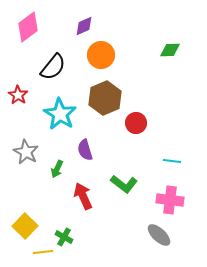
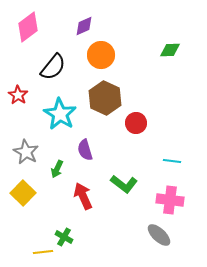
brown hexagon: rotated 12 degrees counterclockwise
yellow square: moved 2 px left, 33 px up
